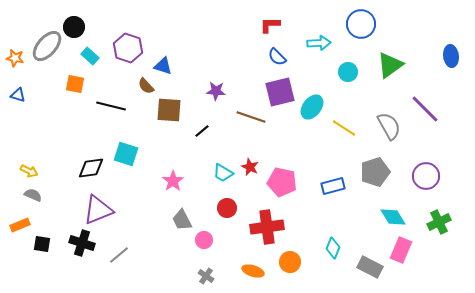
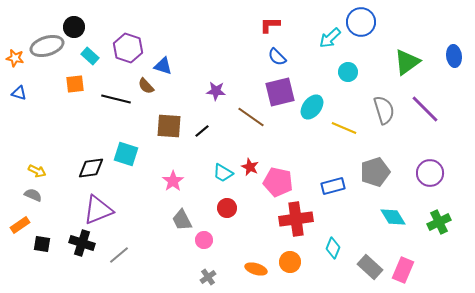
blue circle at (361, 24): moved 2 px up
cyan arrow at (319, 43): moved 11 px right, 5 px up; rotated 140 degrees clockwise
gray ellipse at (47, 46): rotated 32 degrees clockwise
blue ellipse at (451, 56): moved 3 px right
green triangle at (390, 65): moved 17 px right, 3 px up
orange square at (75, 84): rotated 18 degrees counterclockwise
blue triangle at (18, 95): moved 1 px right, 2 px up
black line at (111, 106): moved 5 px right, 7 px up
brown square at (169, 110): moved 16 px down
brown line at (251, 117): rotated 16 degrees clockwise
gray semicircle at (389, 126): moved 5 px left, 16 px up; rotated 12 degrees clockwise
yellow line at (344, 128): rotated 10 degrees counterclockwise
yellow arrow at (29, 171): moved 8 px right
purple circle at (426, 176): moved 4 px right, 3 px up
pink pentagon at (282, 182): moved 4 px left
orange rectangle at (20, 225): rotated 12 degrees counterclockwise
red cross at (267, 227): moved 29 px right, 8 px up
pink rectangle at (401, 250): moved 2 px right, 20 px down
gray rectangle at (370, 267): rotated 15 degrees clockwise
orange ellipse at (253, 271): moved 3 px right, 2 px up
gray cross at (206, 276): moved 2 px right, 1 px down; rotated 21 degrees clockwise
